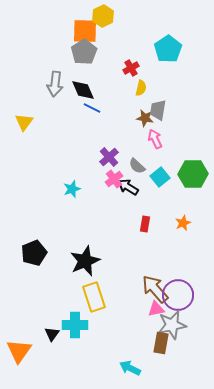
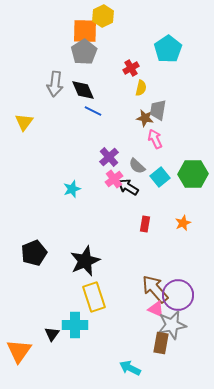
blue line: moved 1 px right, 3 px down
pink triangle: rotated 36 degrees clockwise
